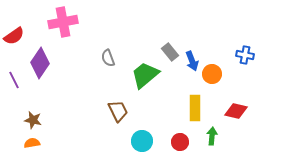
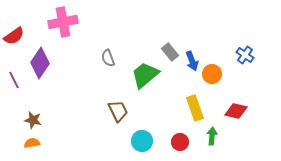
blue cross: rotated 24 degrees clockwise
yellow rectangle: rotated 20 degrees counterclockwise
